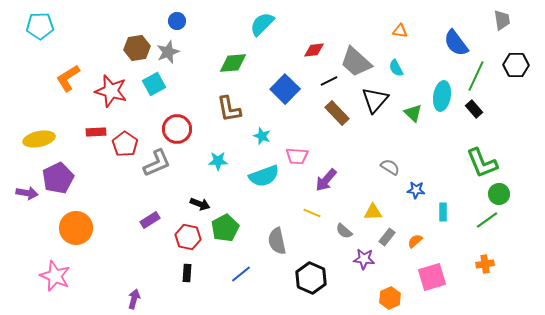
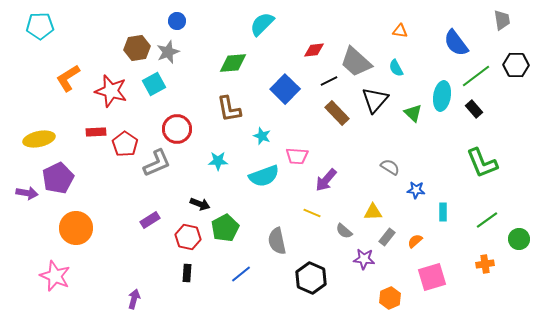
green line at (476, 76): rotated 28 degrees clockwise
green circle at (499, 194): moved 20 px right, 45 px down
